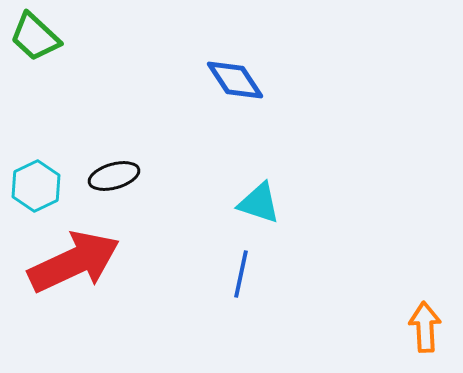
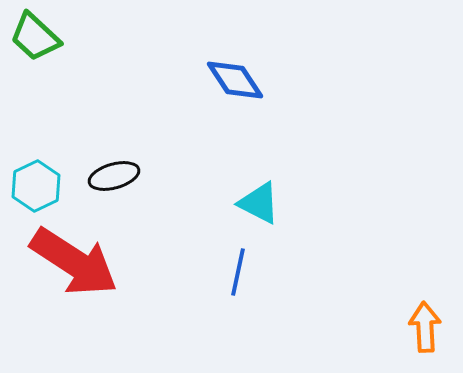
cyan triangle: rotated 9 degrees clockwise
red arrow: rotated 58 degrees clockwise
blue line: moved 3 px left, 2 px up
